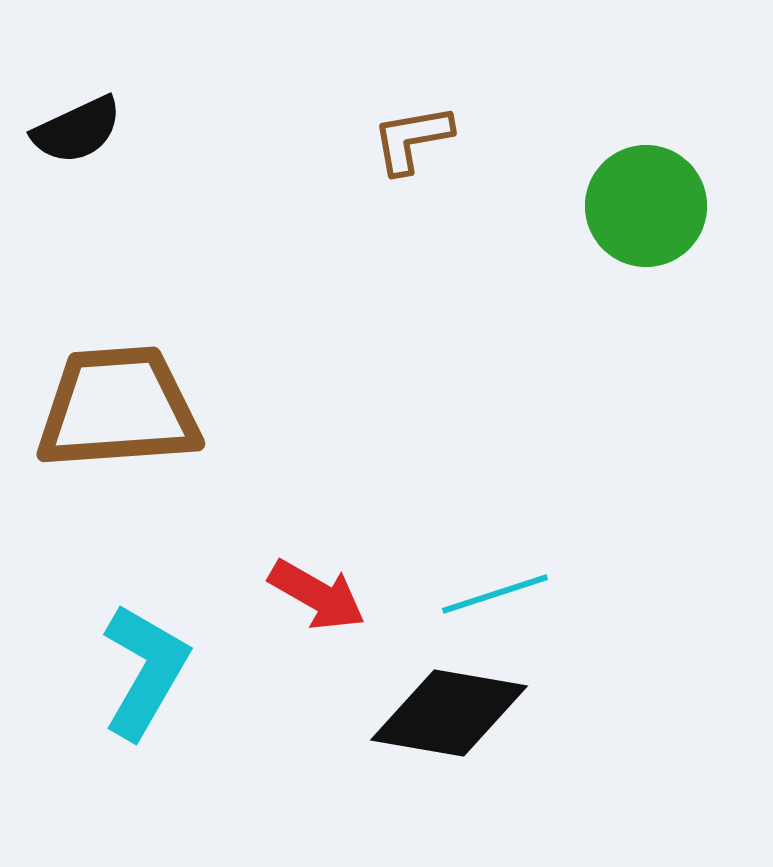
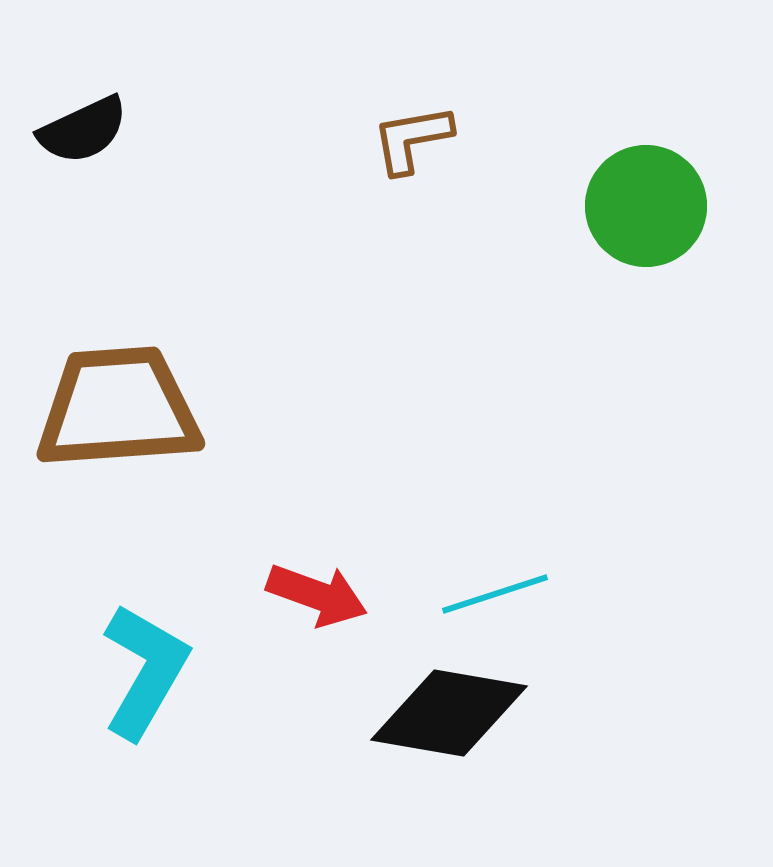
black semicircle: moved 6 px right
red arrow: rotated 10 degrees counterclockwise
